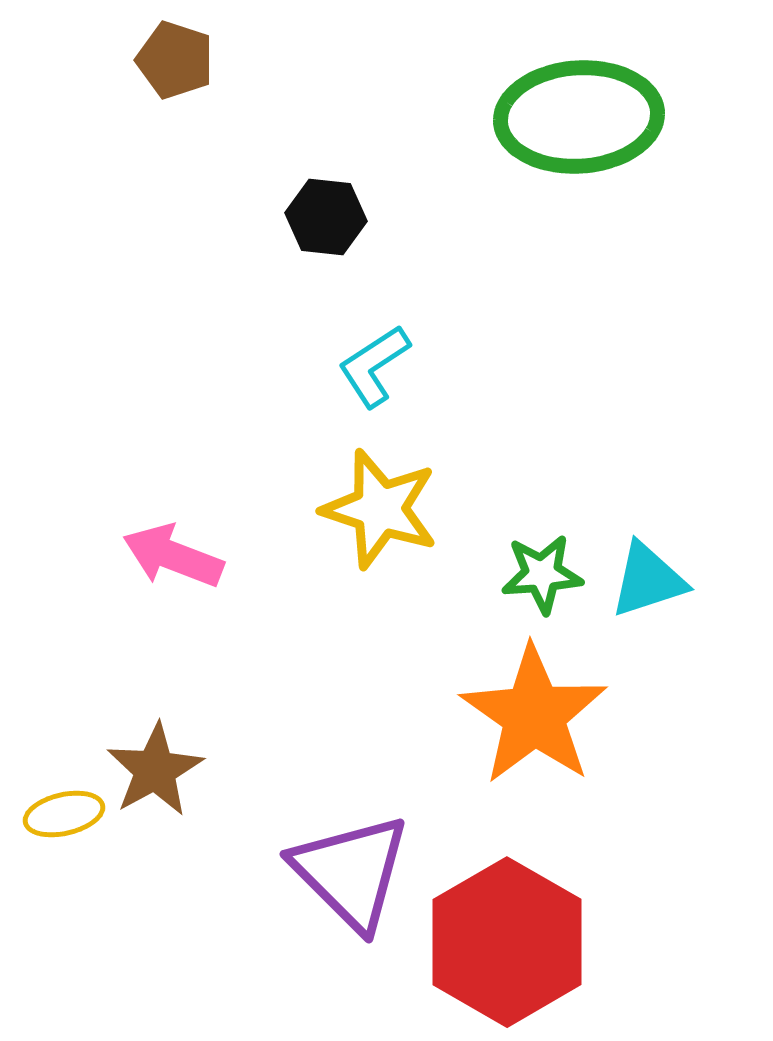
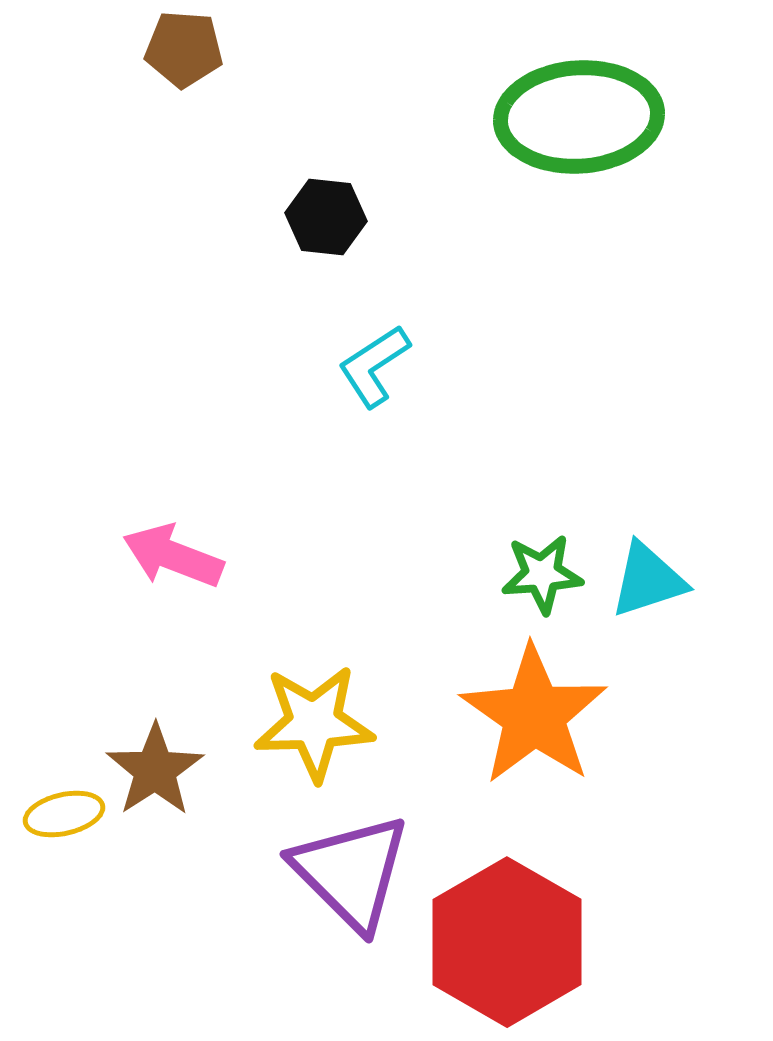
brown pentagon: moved 9 px right, 11 px up; rotated 14 degrees counterclockwise
yellow star: moved 66 px left, 214 px down; rotated 20 degrees counterclockwise
brown star: rotated 4 degrees counterclockwise
